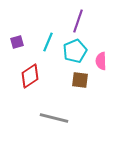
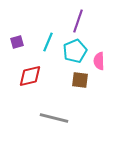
pink semicircle: moved 2 px left
red diamond: rotated 20 degrees clockwise
